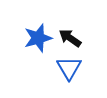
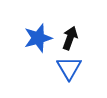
black arrow: rotated 75 degrees clockwise
